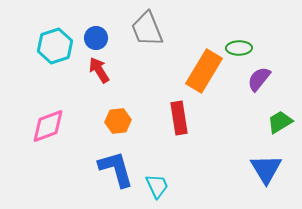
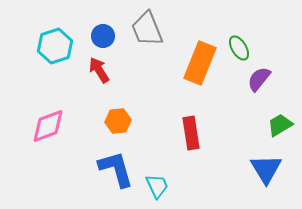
blue circle: moved 7 px right, 2 px up
green ellipse: rotated 60 degrees clockwise
orange rectangle: moved 4 px left, 8 px up; rotated 9 degrees counterclockwise
red rectangle: moved 12 px right, 15 px down
green trapezoid: moved 3 px down
